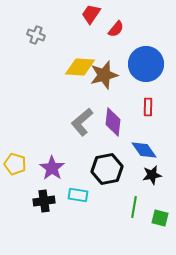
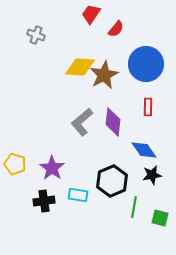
brown star: rotated 12 degrees counterclockwise
black hexagon: moved 5 px right, 12 px down; rotated 12 degrees counterclockwise
